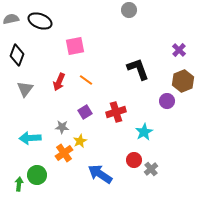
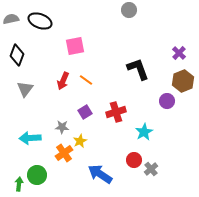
purple cross: moved 3 px down
red arrow: moved 4 px right, 1 px up
